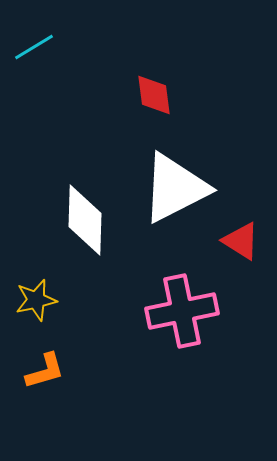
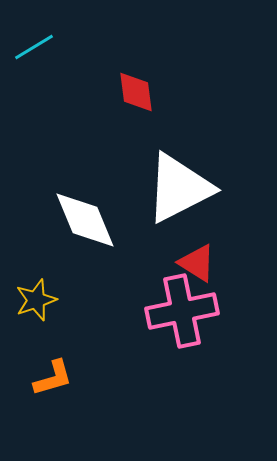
red diamond: moved 18 px left, 3 px up
white triangle: moved 4 px right
white diamond: rotated 24 degrees counterclockwise
red triangle: moved 44 px left, 22 px down
yellow star: rotated 6 degrees counterclockwise
orange L-shape: moved 8 px right, 7 px down
